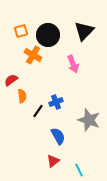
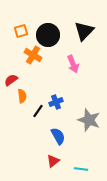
cyan line: moved 2 px right, 1 px up; rotated 56 degrees counterclockwise
